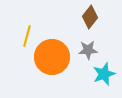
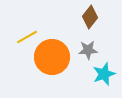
yellow line: moved 1 px down; rotated 45 degrees clockwise
